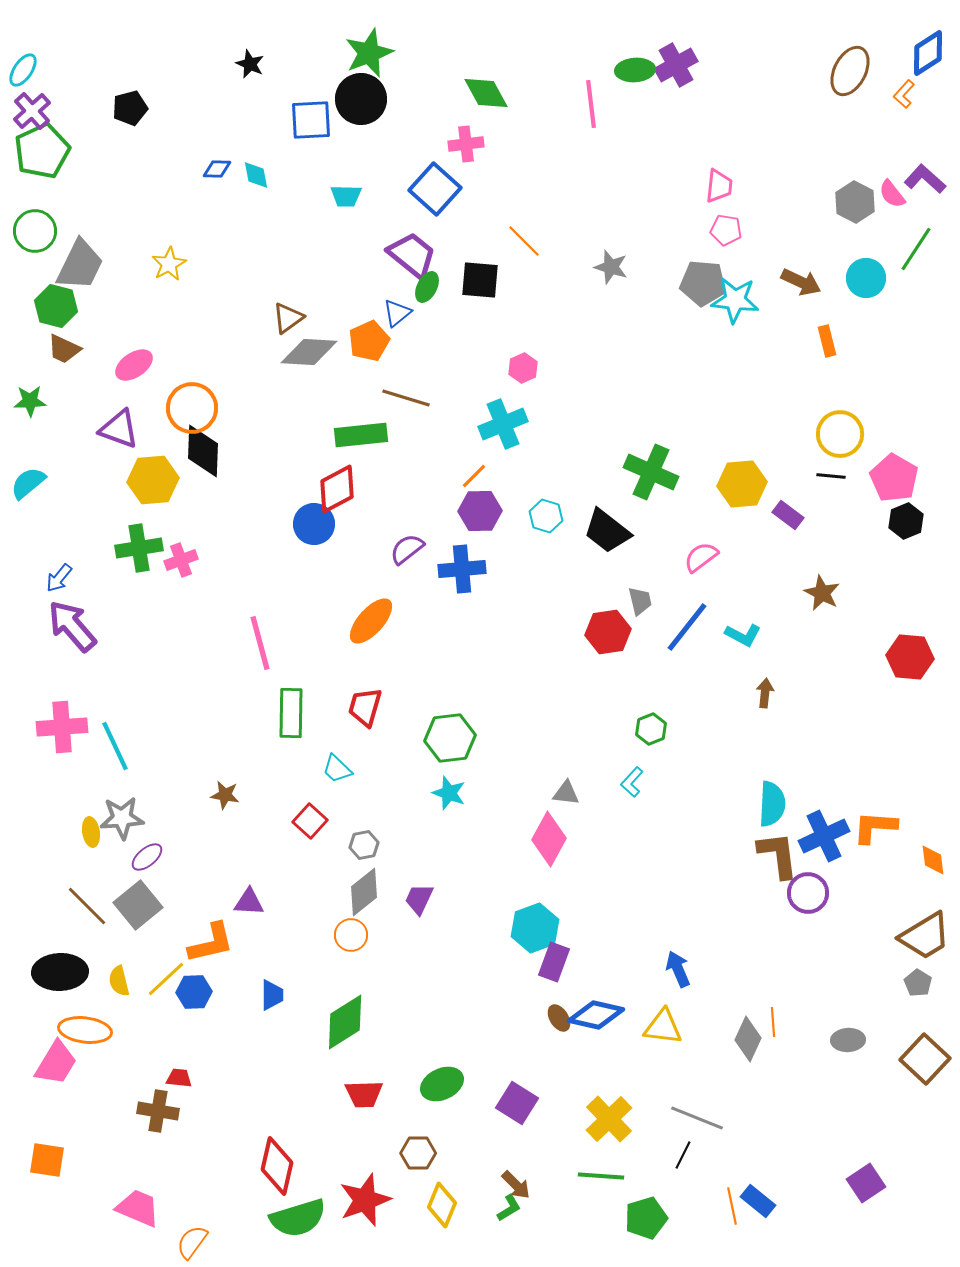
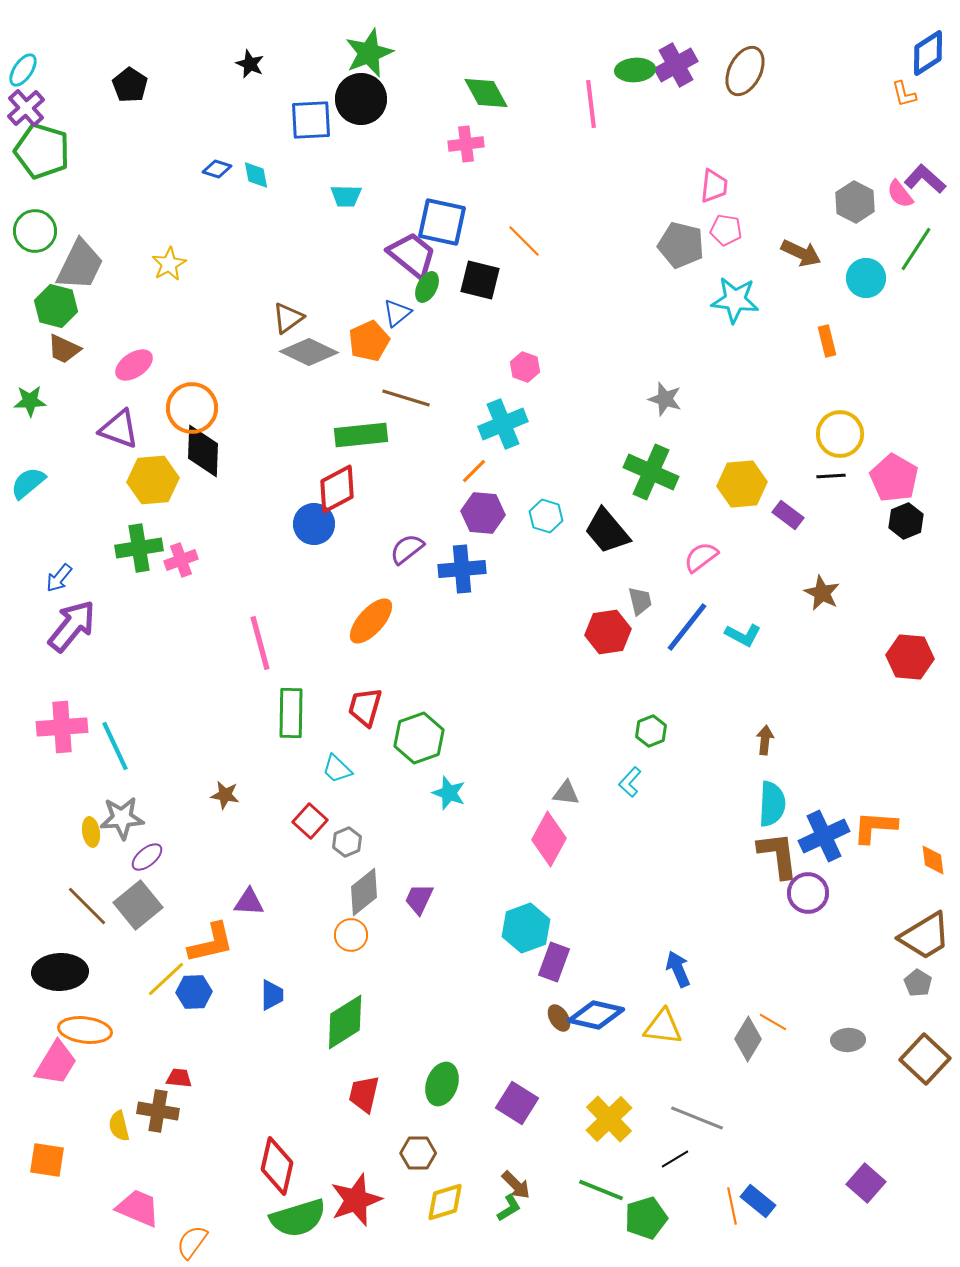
brown ellipse at (850, 71): moved 105 px left
orange L-shape at (904, 94): rotated 56 degrees counterclockwise
black pentagon at (130, 108): moved 23 px up; rotated 24 degrees counterclockwise
purple cross at (32, 111): moved 6 px left, 3 px up
green pentagon at (42, 151): rotated 30 degrees counterclockwise
blue diamond at (217, 169): rotated 16 degrees clockwise
pink trapezoid at (719, 186): moved 5 px left
blue square at (435, 189): moved 7 px right, 33 px down; rotated 30 degrees counterclockwise
pink semicircle at (892, 194): moved 8 px right
gray star at (611, 267): moved 54 px right, 132 px down
black square at (480, 280): rotated 9 degrees clockwise
brown arrow at (801, 282): moved 29 px up
gray pentagon at (703, 283): moved 22 px left, 38 px up; rotated 9 degrees clockwise
gray diamond at (309, 352): rotated 22 degrees clockwise
pink hexagon at (523, 368): moved 2 px right, 1 px up; rotated 16 degrees counterclockwise
orange line at (474, 476): moved 5 px up
black line at (831, 476): rotated 8 degrees counterclockwise
purple hexagon at (480, 511): moved 3 px right, 2 px down; rotated 6 degrees clockwise
black trapezoid at (607, 531): rotated 12 degrees clockwise
purple arrow at (72, 626): rotated 80 degrees clockwise
brown arrow at (765, 693): moved 47 px down
green hexagon at (651, 729): moved 2 px down
green hexagon at (450, 738): moved 31 px left; rotated 12 degrees counterclockwise
cyan L-shape at (632, 782): moved 2 px left
gray hexagon at (364, 845): moved 17 px left, 3 px up; rotated 12 degrees counterclockwise
cyan hexagon at (535, 928): moved 9 px left
yellow semicircle at (119, 981): moved 145 px down
orange line at (773, 1022): rotated 56 degrees counterclockwise
gray diamond at (748, 1039): rotated 6 degrees clockwise
green ellipse at (442, 1084): rotated 45 degrees counterclockwise
red trapezoid at (364, 1094): rotated 105 degrees clockwise
black line at (683, 1155): moved 8 px left, 4 px down; rotated 32 degrees clockwise
green line at (601, 1176): moved 14 px down; rotated 18 degrees clockwise
purple square at (866, 1183): rotated 15 degrees counterclockwise
red star at (365, 1200): moved 9 px left
yellow diamond at (442, 1205): moved 3 px right, 3 px up; rotated 51 degrees clockwise
